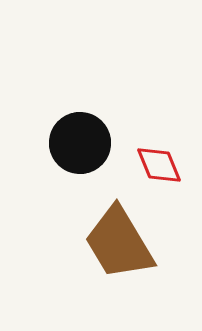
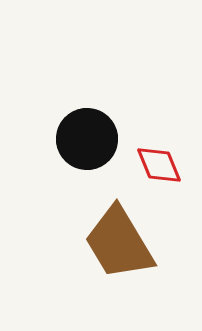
black circle: moved 7 px right, 4 px up
